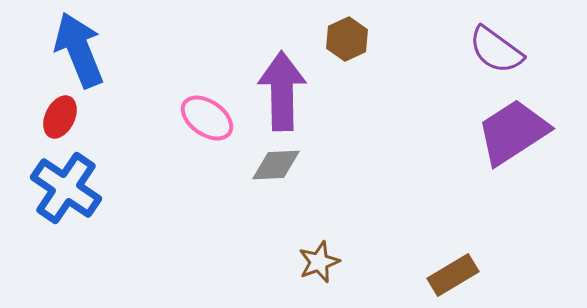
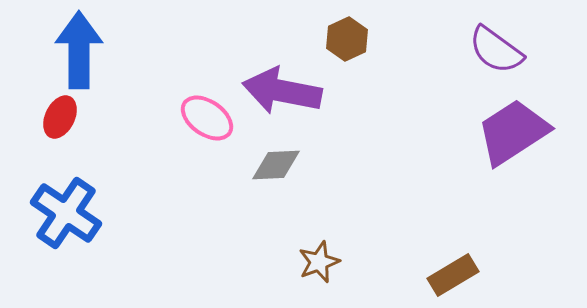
blue arrow: rotated 22 degrees clockwise
purple arrow: rotated 78 degrees counterclockwise
blue cross: moved 25 px down
